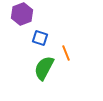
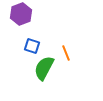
purple hexagon: moved 1 px left
blue square: moved 8 px left, 8 px down
